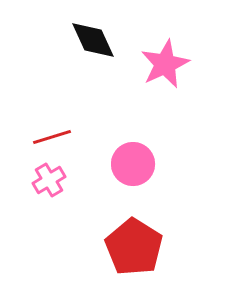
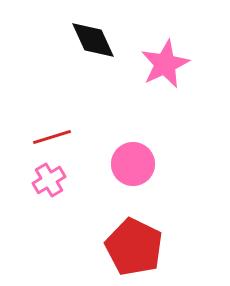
red pentagon: rotated 6 degrees counterclockwise
